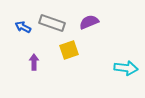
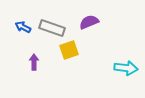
gray rectangle: moved 5 px down
